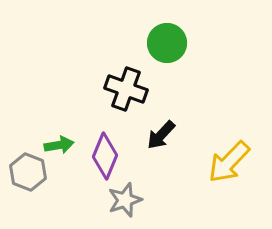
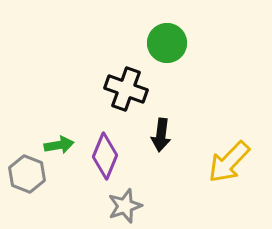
black arrow: rotated 36 degrees counterclockwise
gray hexagon: moved 1 px left, 2 px down
gray star: moved 6 px down
